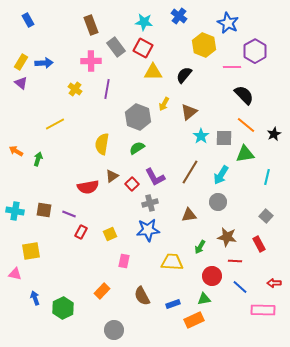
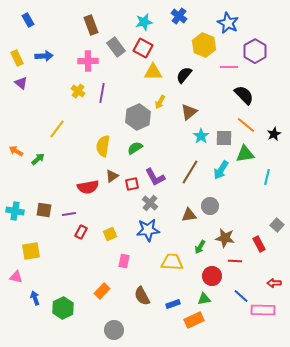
cyan star at (144, 22): rotated 18 degrees counterclockwise
pink cross at (91, 61): moved 3 px left
yellow rectangle at (21, 62): moved 4 px left, 4 px up; rotated 56 degrees counterclockwise
blue arrow at (44, 63): moved 7 px up
pink line at (232, 67): moved 3 px left
yellow cross at (75, 89): moved 3 px right, 2 px down
purple line at (107, 89): moved 5 px left, 4 px down
yellow arrow at (164, 104): moved 4 px left, 2 px up
gray hexagon at (138, 117): rotated 15 degrees clockwise
yellow line at (55, 124): moved 2 px right, 5 px down; rotated 24 degrees counterclockwise
yellow semicircle at (102, 144): moved 1 px right, 2 px down
green semicircle at (137, 148): moved 2 px left
green arrow at (38, 159): rotated 32 degrees clockwise
cyan arrow at (221, 175): moved 5 px up
red square at (132, 184): rotated 32 degrees clockwise
gray circle at (218, 202): moved 8 px left, 4 px down
gray cross at (150, 203): rotated 35 degrees counterclockwise
purple line at (69, 214): rotated 32 degrees counterclockwise
gray square at (266, 216): moved 11 px right, 9 px down
brown star at (227, 237): moved 2 px left, 1 px down
pink triangle at (15, 274): moved 1 px right, 3 px down
blue line at (240, 287): moved 1 px right, 9 px down
